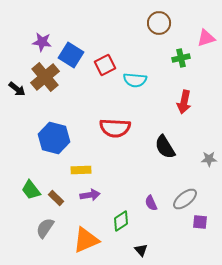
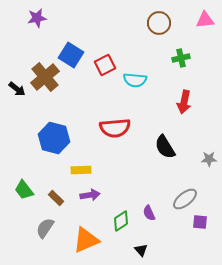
pink triangle: moved 1 px left, 18 px up; rotated 12 degrees clockwise
purple star: moved 5 px left, 24 px up; rotated 18 degrees counterclockwise
red semicircle: rotated 8 degrees counterclockwise
green trapezoid: moved 7 px left
purple semicircle: moved 2 px left, 10 px down
